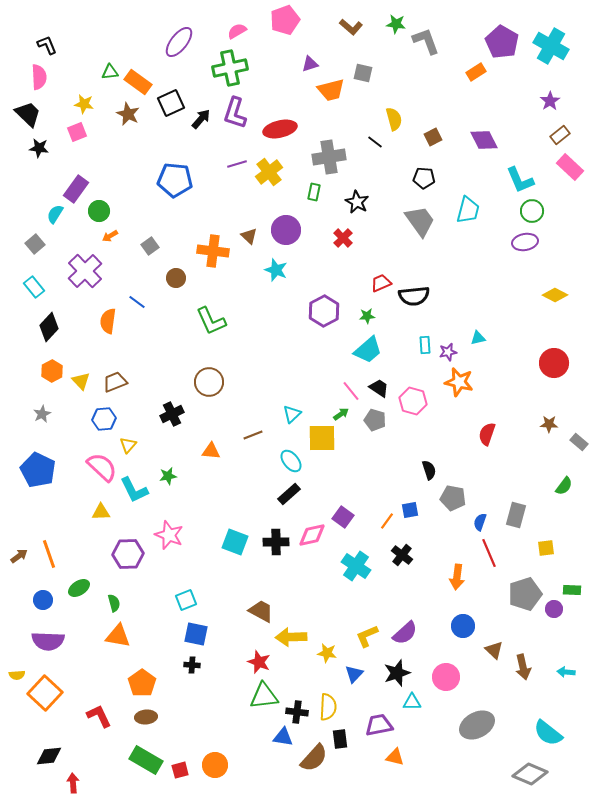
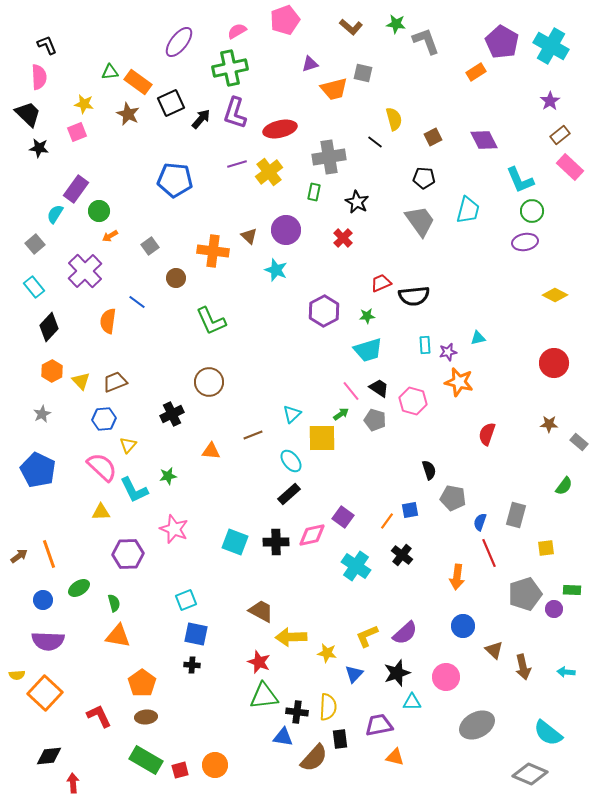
orange trapezoid at (331, 90): moved 3 px right, 1 px up
cyan trapezoid at (368, 350): rotated 24 degrees clockwise
pink star at (169, 535): moved 5 px right, 6 px up
